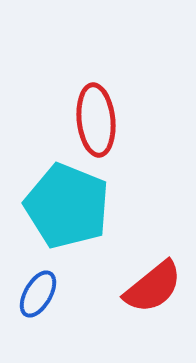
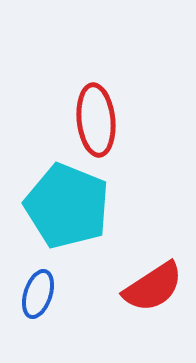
red semicircle: rotated 6 degrees clockwise
blue ellipse: rotated 12 degrees counterclockwise
